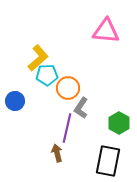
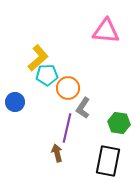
blue circle: moved 1 px down
gray L-shape: moved 2 px right
green hexagon: rotated 20 degrees counterclockwise
